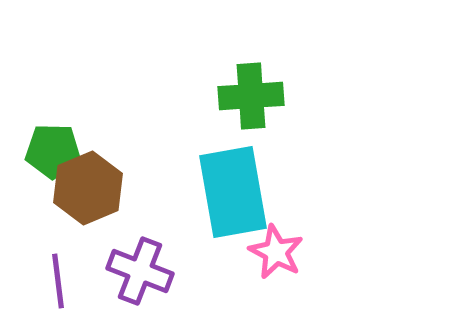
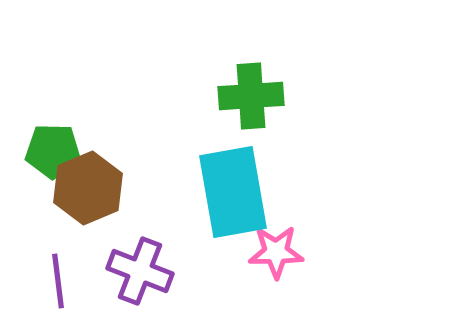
pink star: rotated 28 degrees counterclockwise
